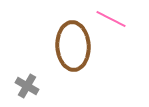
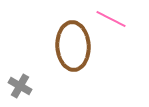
gray cross: moved 7 px left
